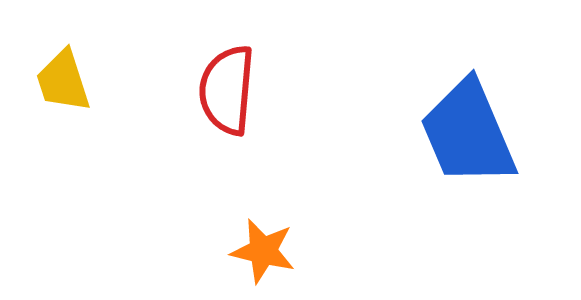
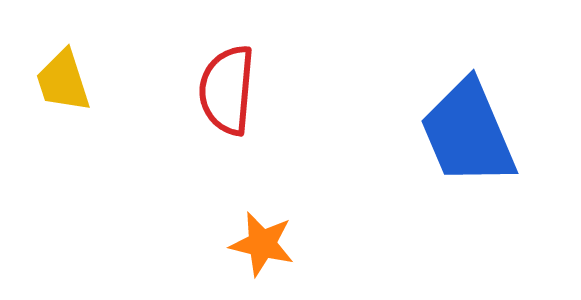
orange star: moved 1 px left, 7 px up
